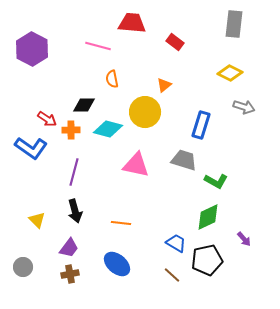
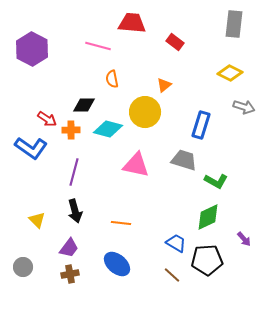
black pentagon: rotated 8 degrees clockwise
